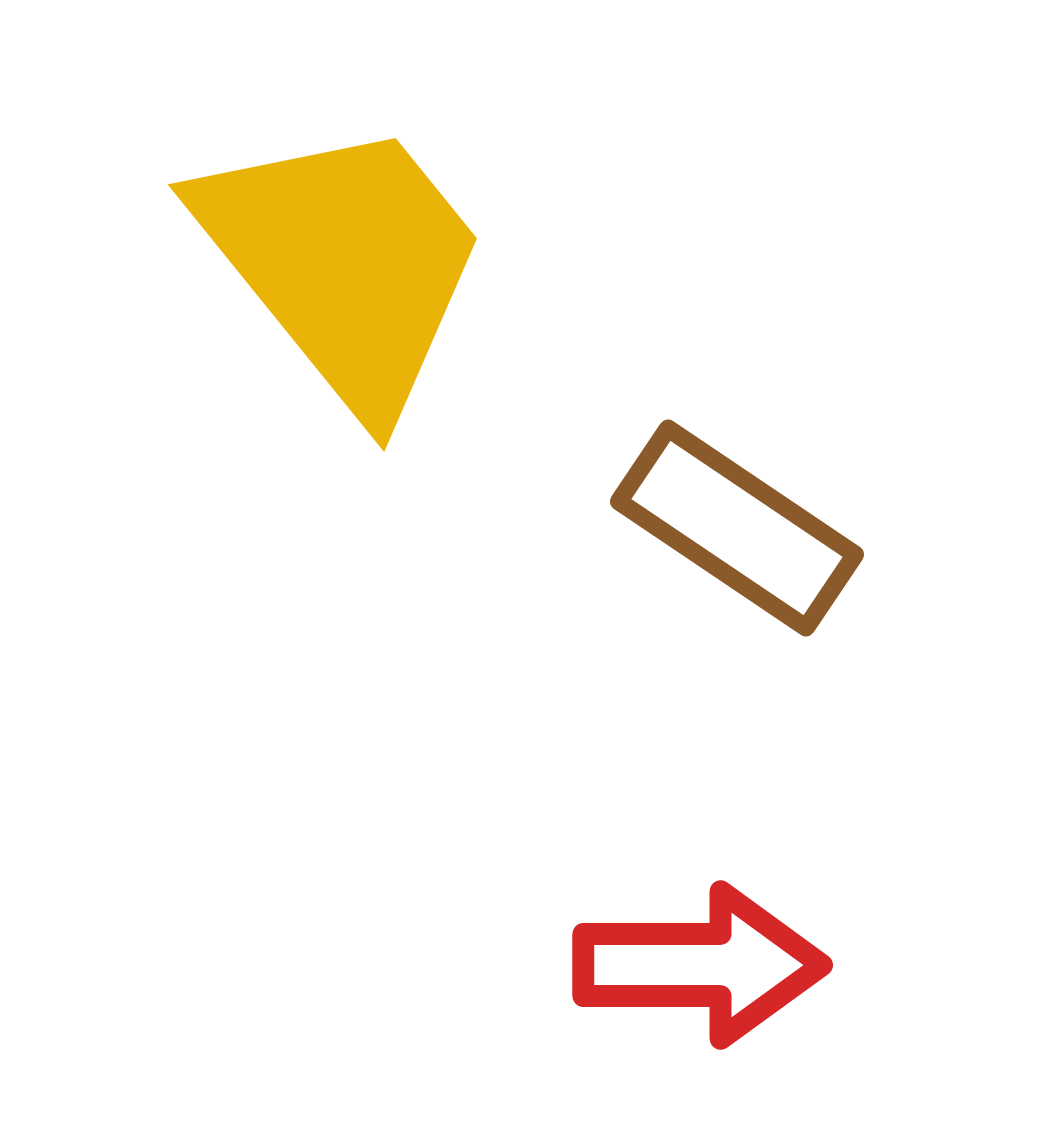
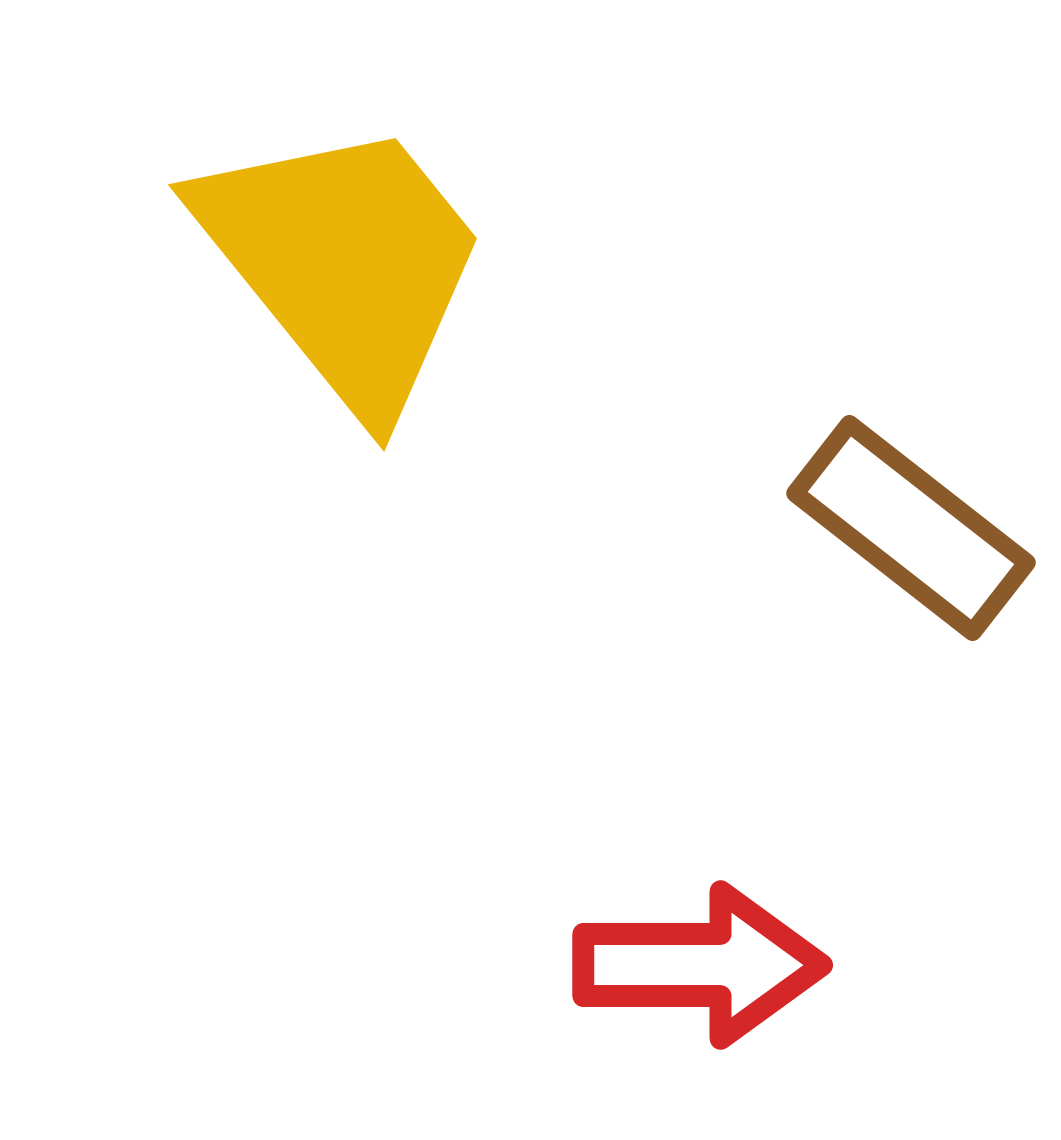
brown rectangle: moved 174 px right; rotated 4 degrees clockwise
